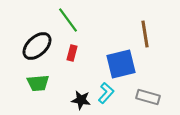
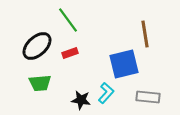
red rectangle: moved 2 px left; rotated 56 degrees clockwise
blue square: moved 3 px right
green trapezoid: moved 2 px right
gray rectangle: rotated 10 degrees counterclockwise
